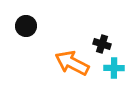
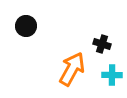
orange arrow: moved 6 px down; rotated 92 degrees clockwise
cyan cross: moved 2 px left, 7 px down
